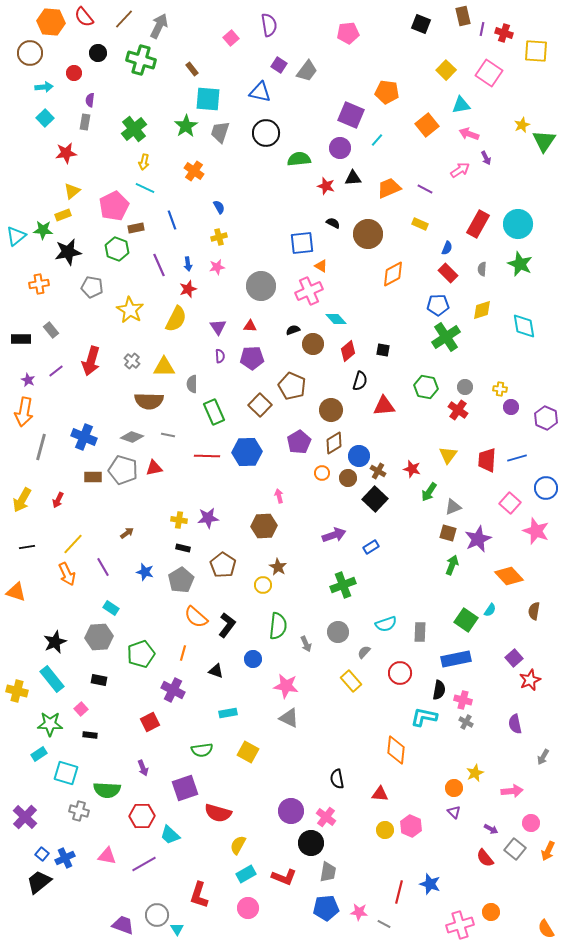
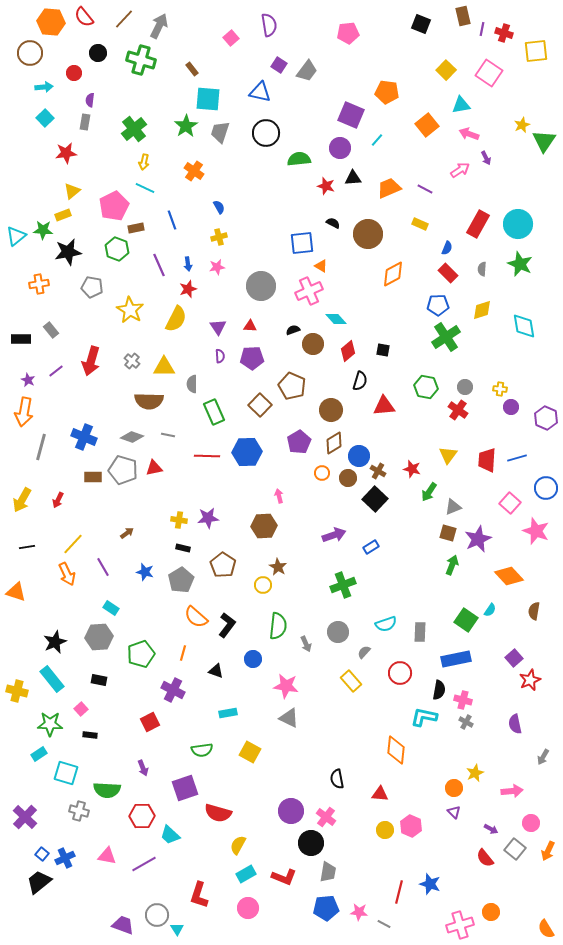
yellow square at (536, 51): rotated 10 degrees counterclockwise
yellow square at (248, 752): moved 2 px right
